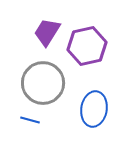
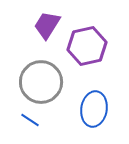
purple trapezoid: moved 7 px up
gray circle: moved 2 px left, 1 px up
blue line: rotated 18 degrees clockwise
